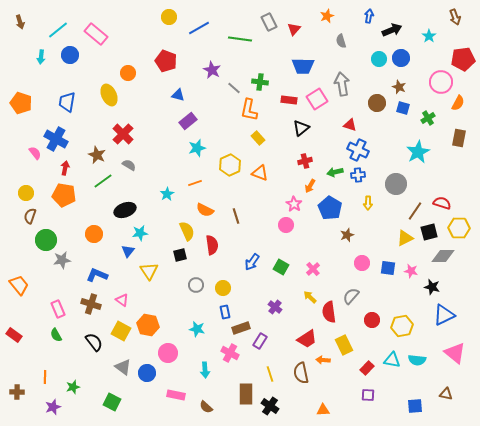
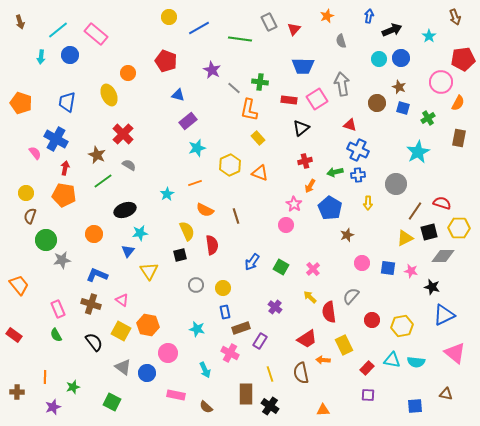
cyan semicircle at (417, 360): moved 1 px left, 2 px down
cyan arrow at (205, 370): rotated 21 degrees counterclockwise
